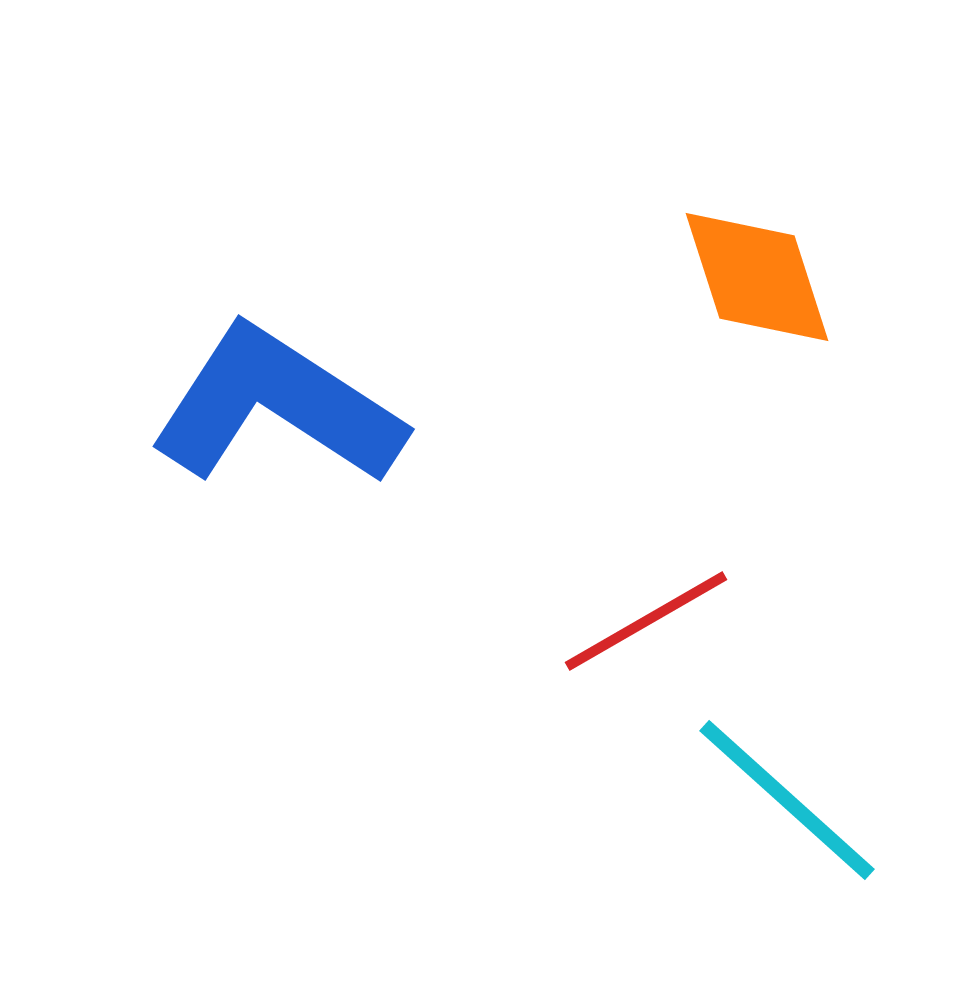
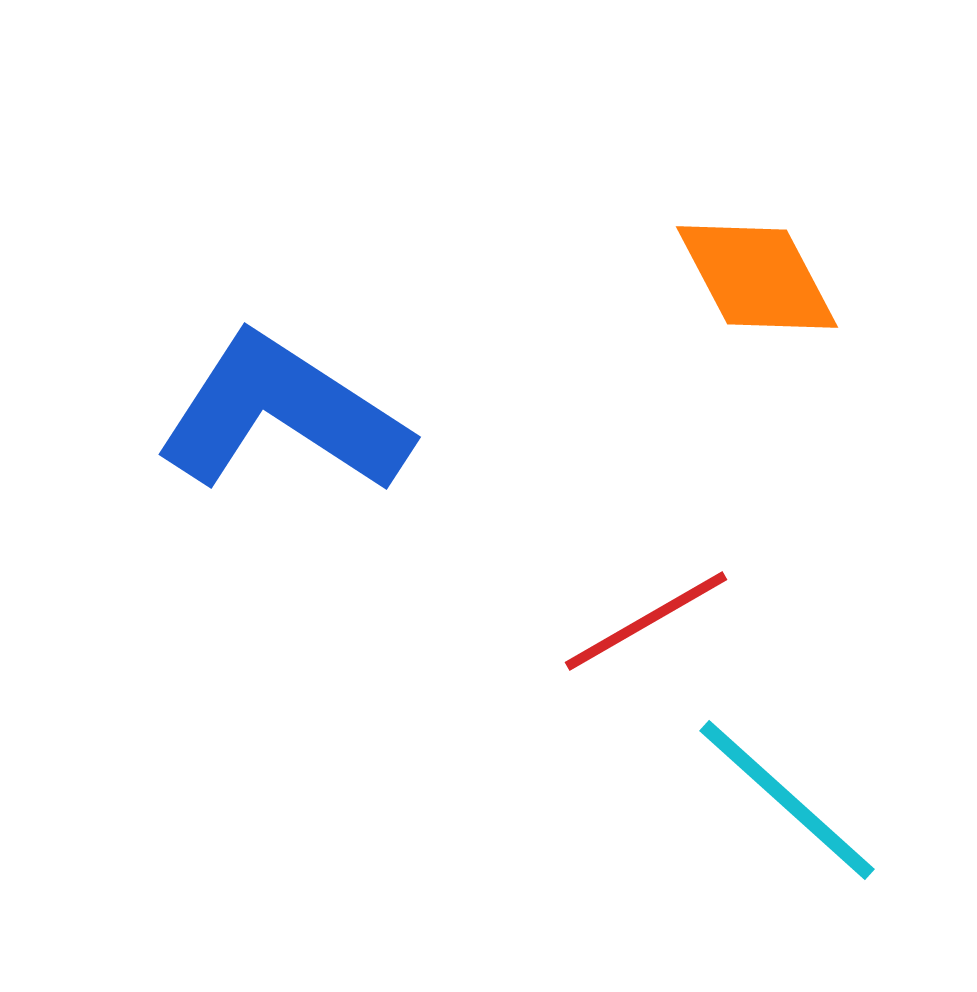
orange diamond: rotated 10 degrees counterclockwise
blue L-shape: moved 6 px right, 8 px down
